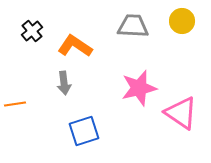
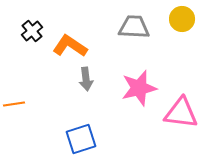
yellow circle: moved 2 px up
gray trapezoid: moved 1 px right, 1 px down
orange L-shape: moved 5 px left
gray arrow: moved 22 px right, 4 px up
orange line: moved 1 px left
pink triangle: rotated 27 degrees counterclockwise
blue square: moved 3 px left, 8 px down
